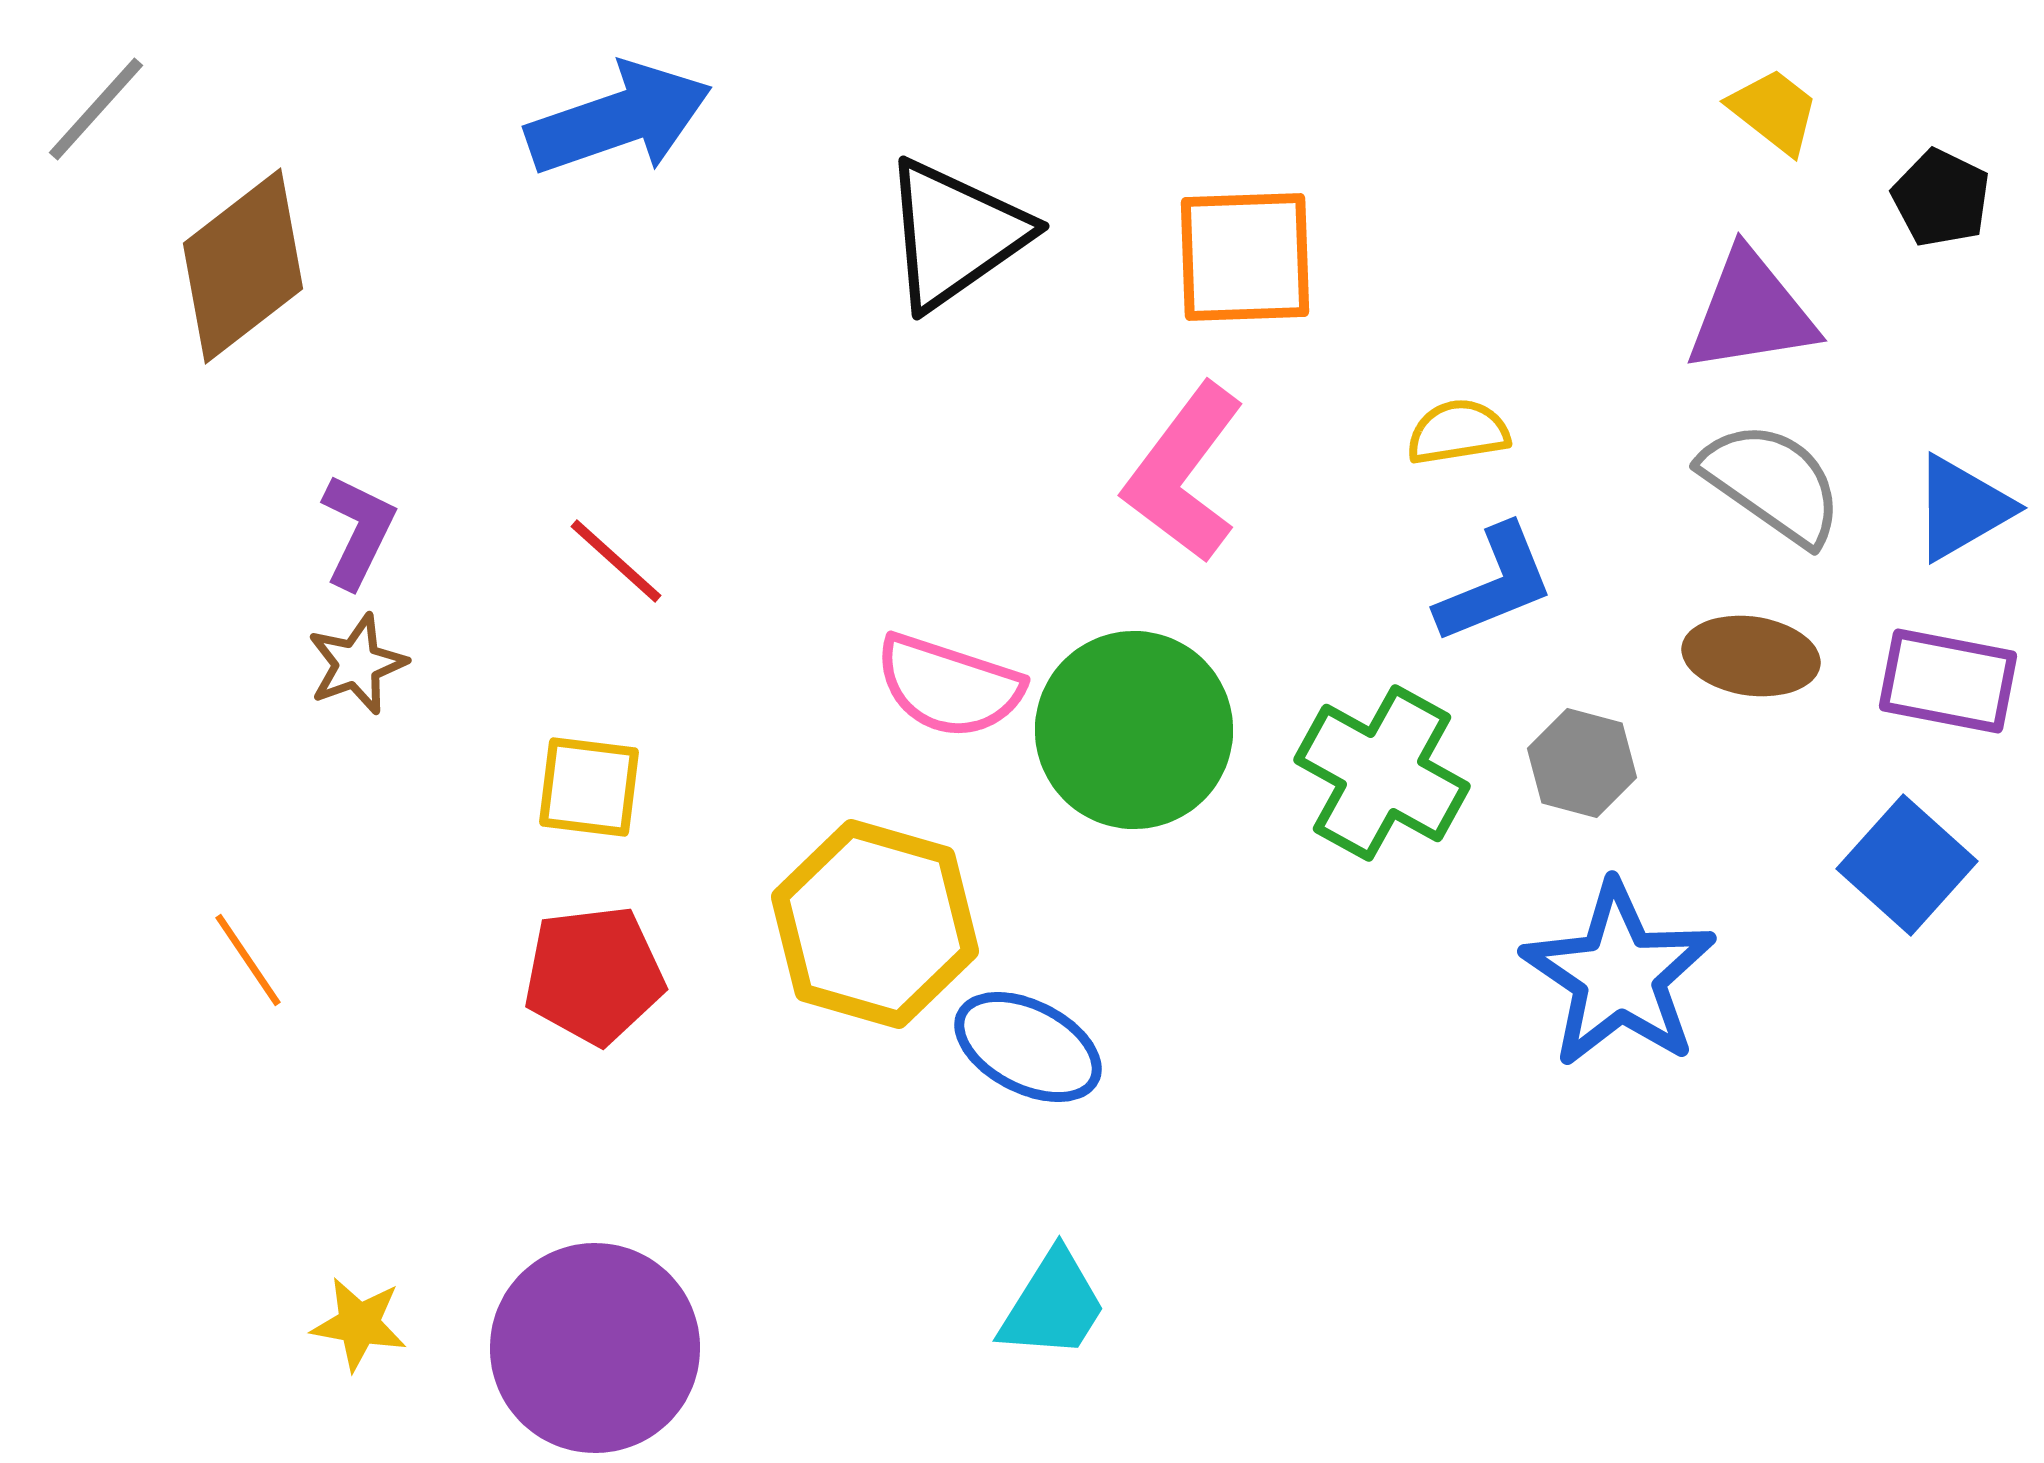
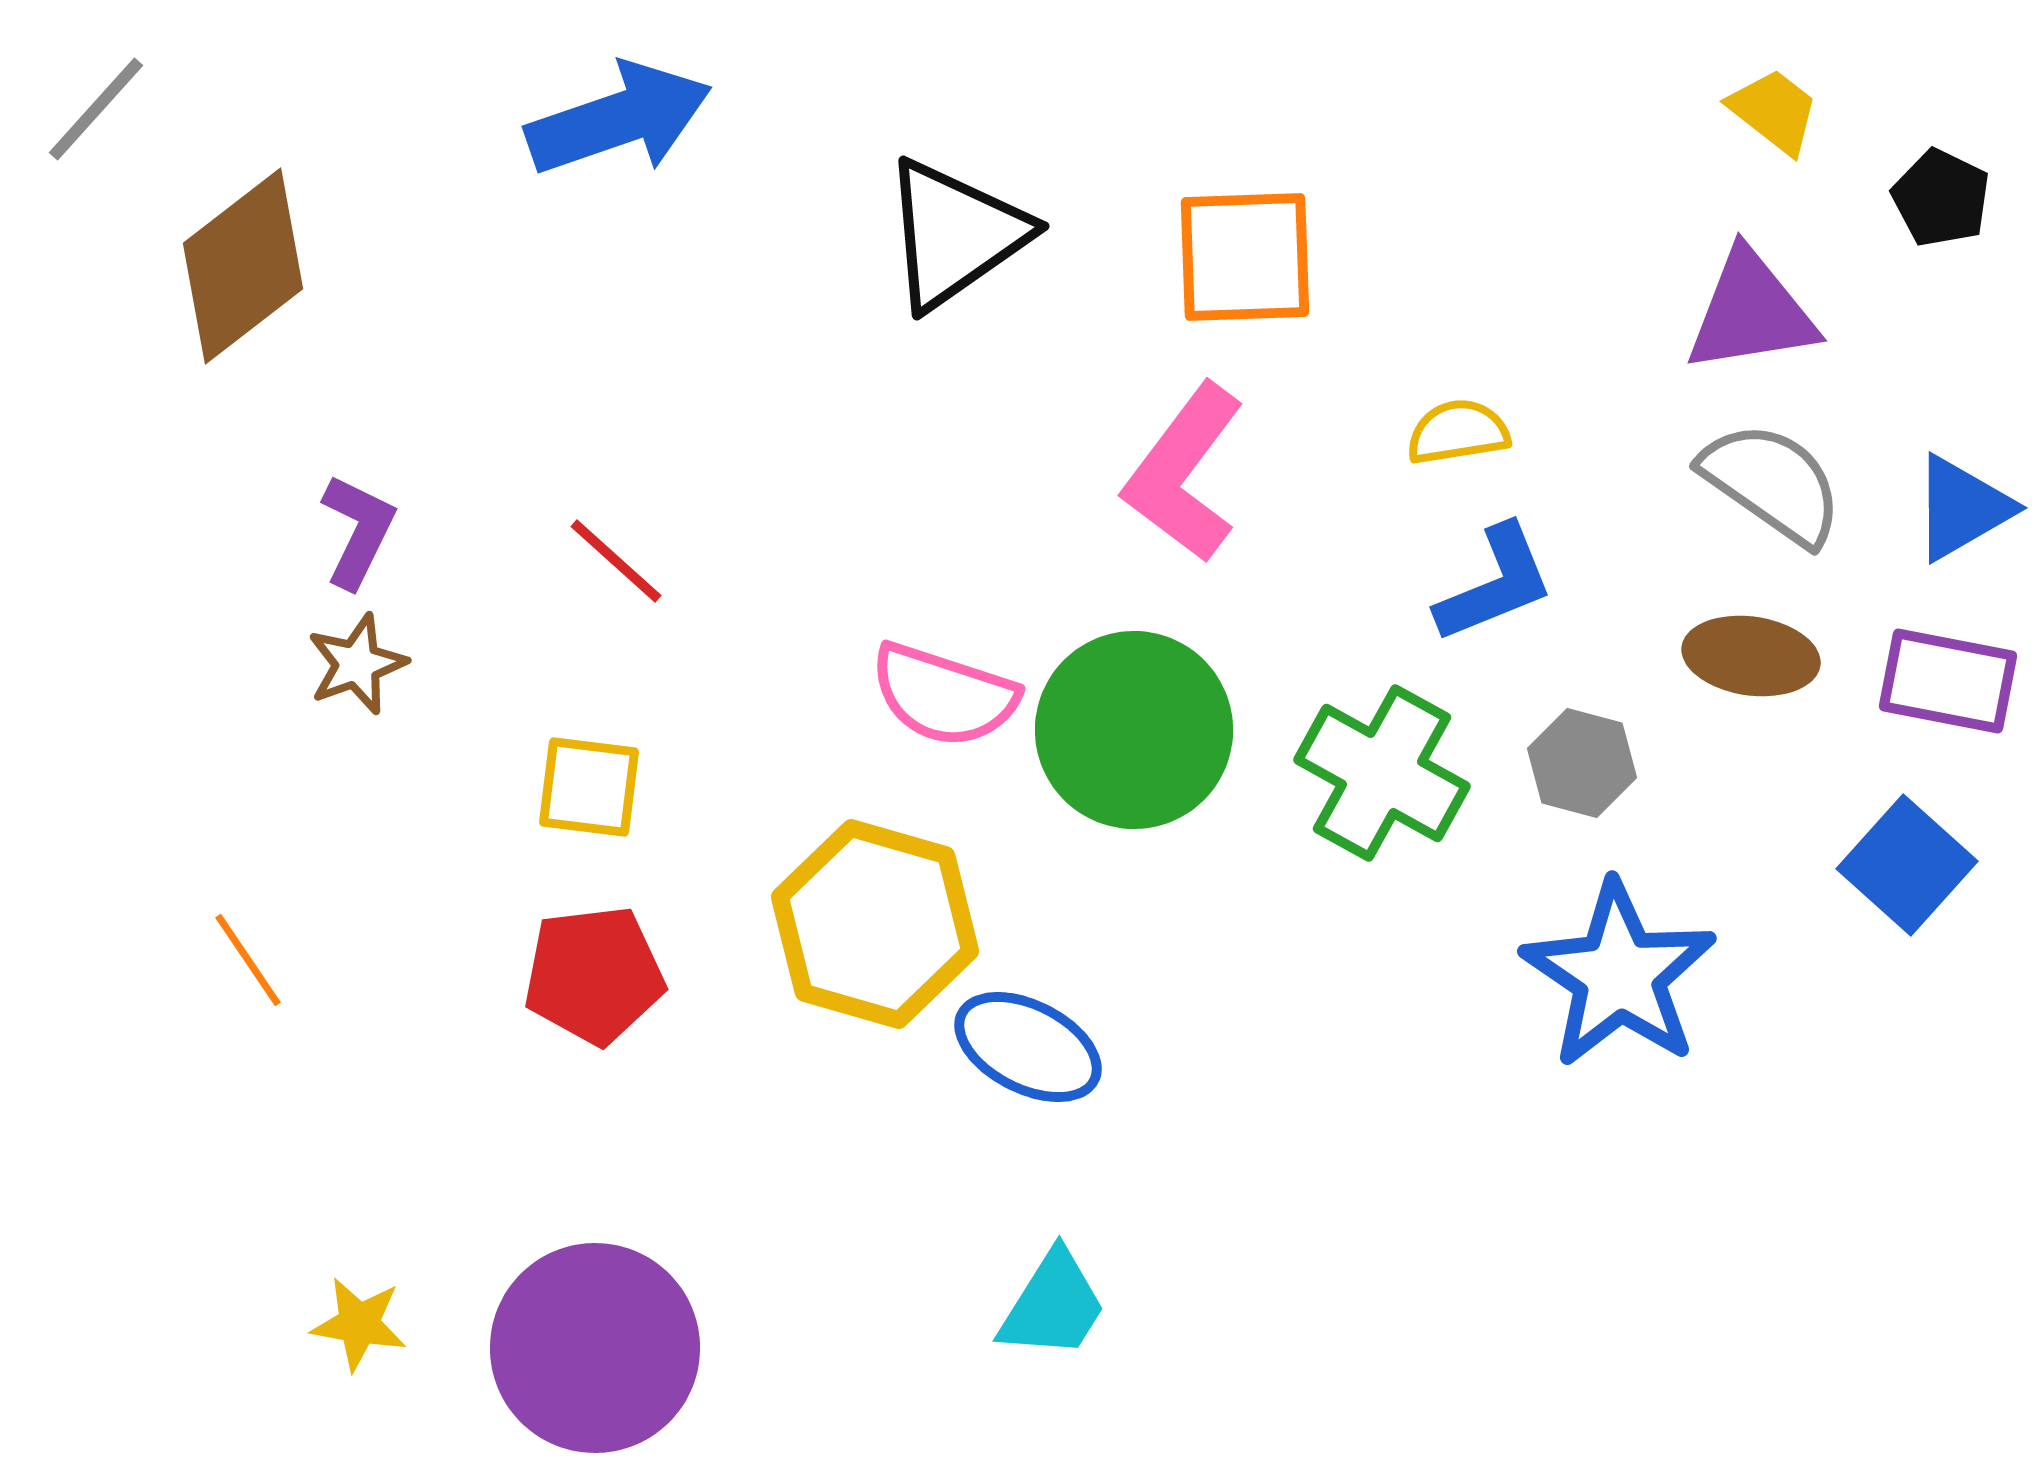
pink semicircle: moved 5 px left, 9 px down
